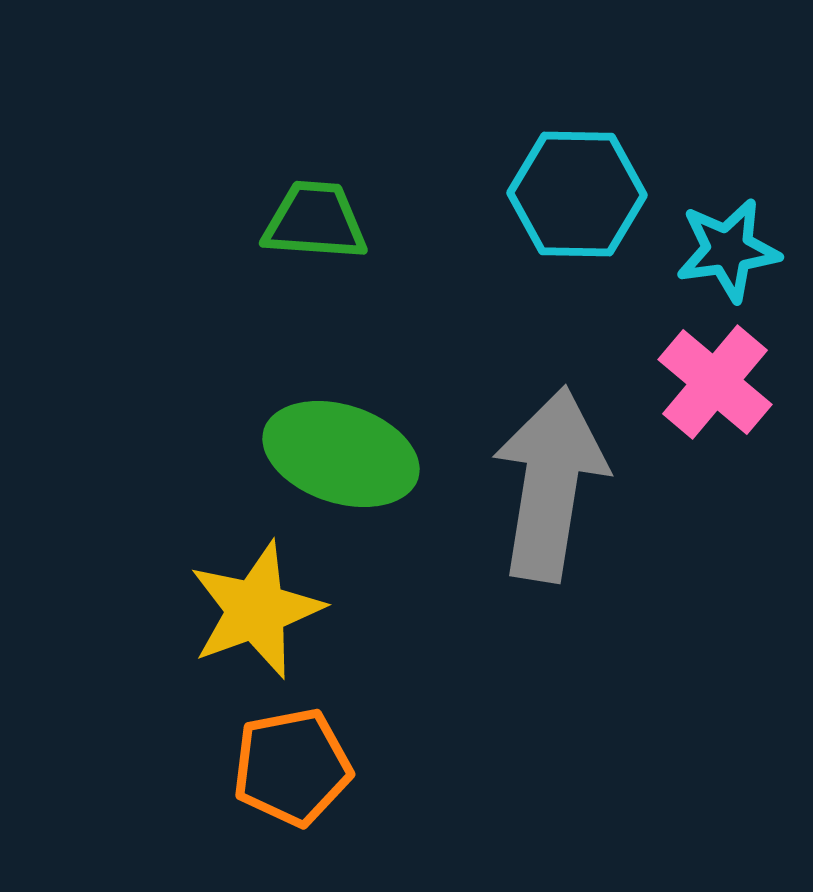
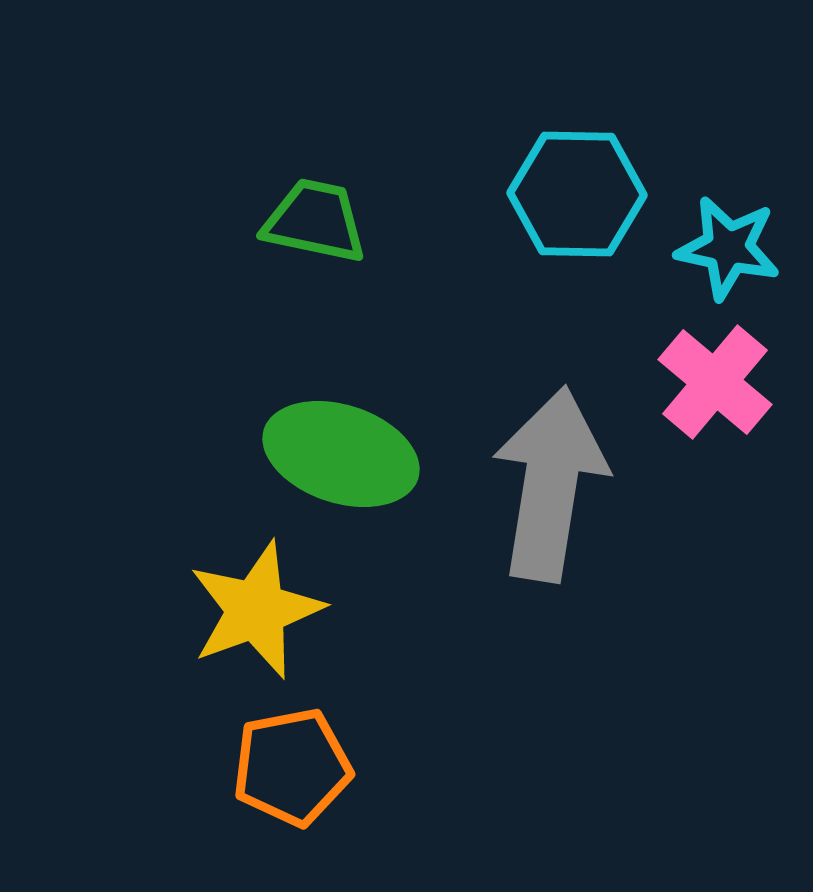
green trapezoid: rotated 8 degrees clockwise
cyan star: moved 2 px up; rotated 20 degrees clockwise
